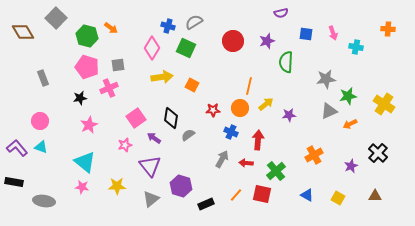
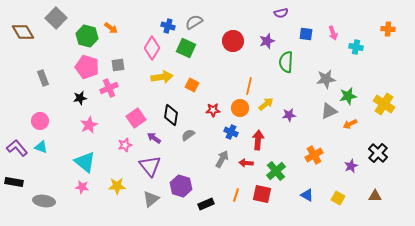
black diamond at (171, 118): moved 3 px up
orange line at (236, 195): rotated 24 degrees counterclockwise
